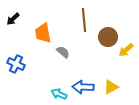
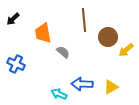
blue arrow: moved 1 px left, 3 px up
